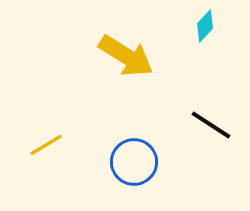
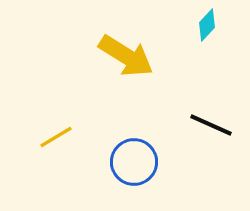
cyan diamond: moved 2 px right, 1 px up
black line: rotated 9 degrees counterclockwise
yellow line: moved 10 px right, 8 px up
